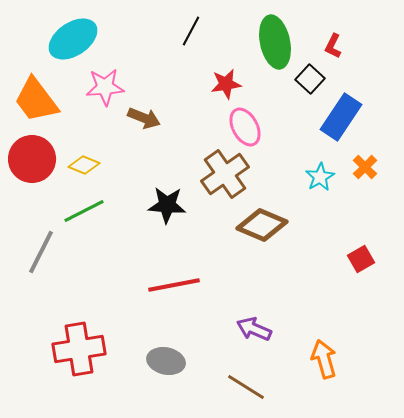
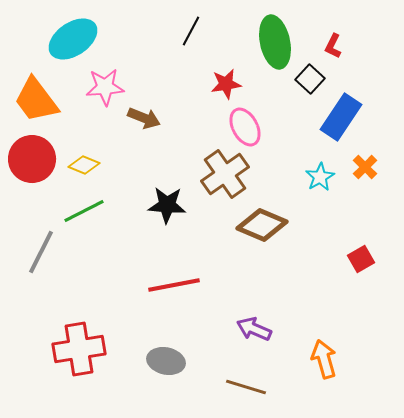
brown line: rotated 15 degrees counterclockwise
